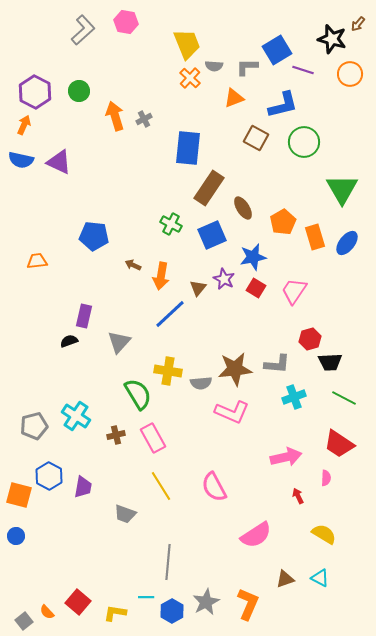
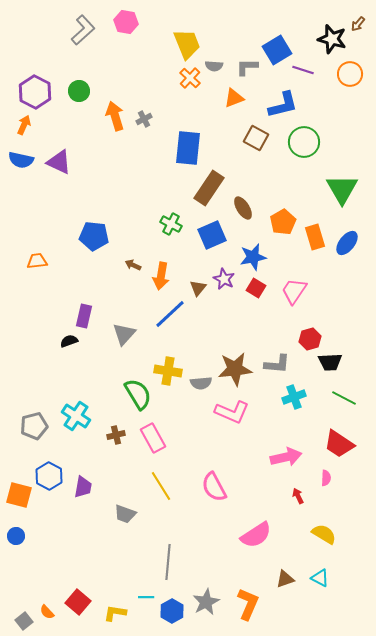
gray triangle at (119, 342): moved 5 px right, 8 px up
